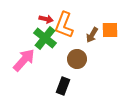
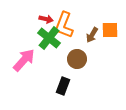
green cross: moved 4 px right
